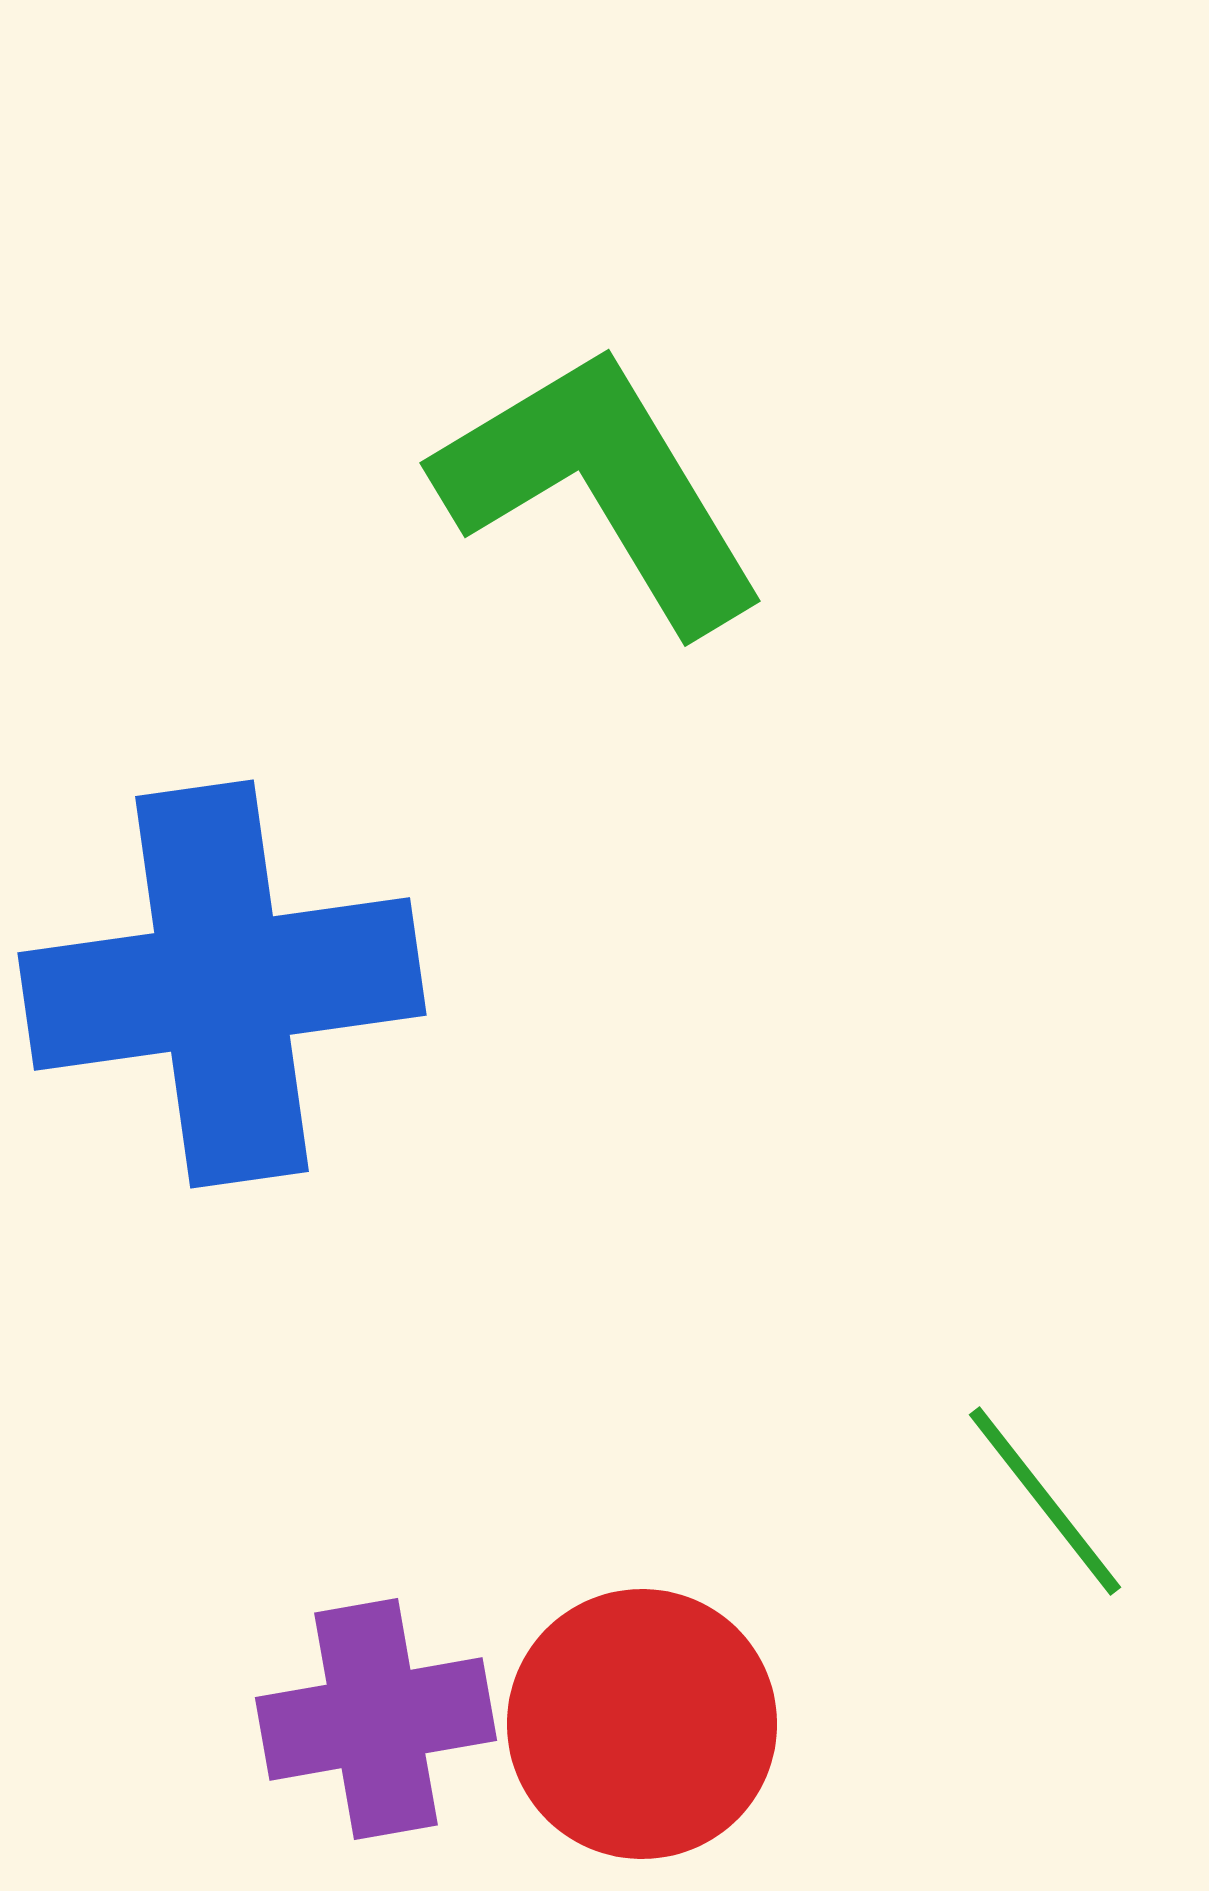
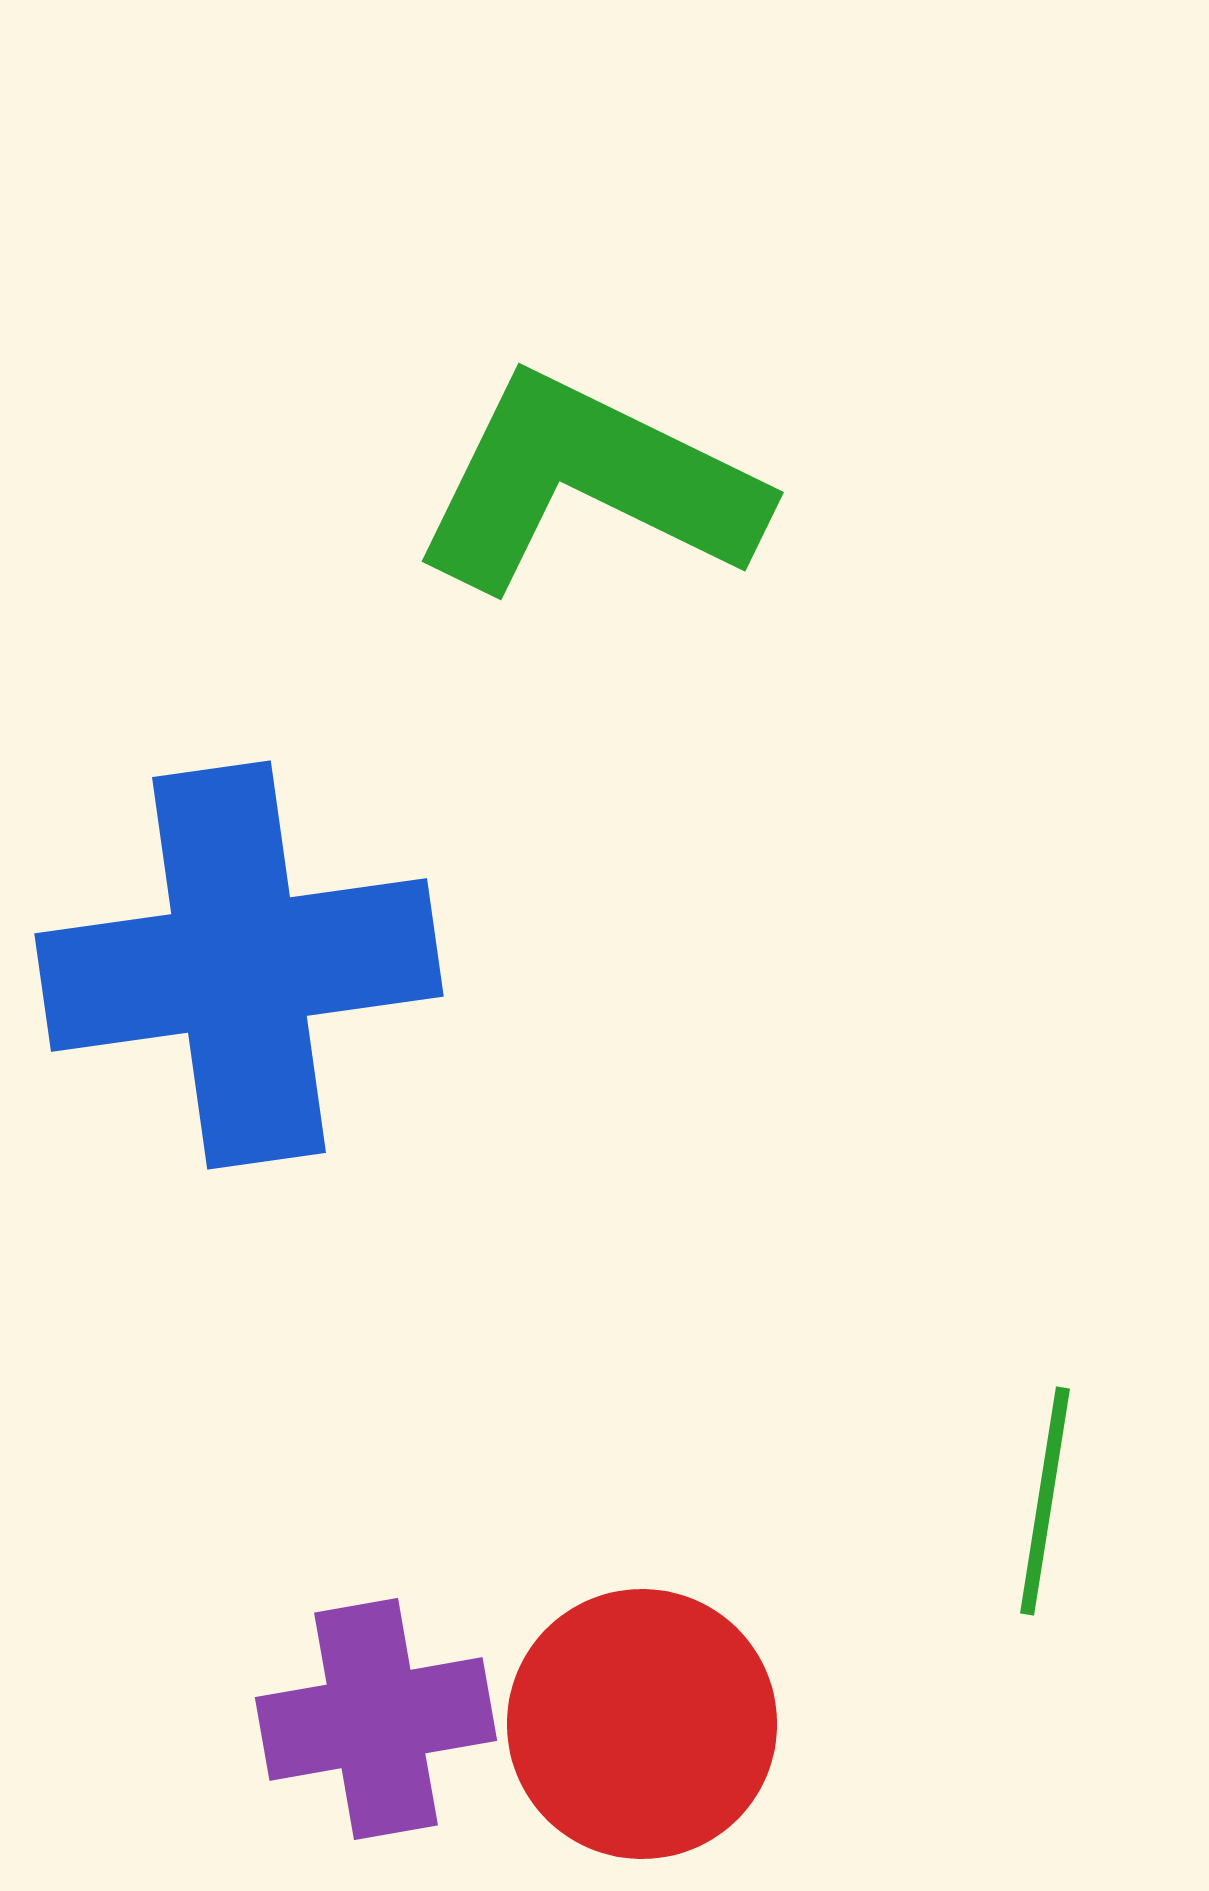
green L-shape: moved 13 px left, 4 px up; rotated 33 degrees counterclockwise
blue cross: moved 17 px right, 19 px up
green line: rotated 47 degrees clockwise
